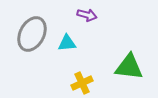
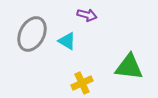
cyan triangle: moved 2 px up; rotated 36 degrees clockwise
